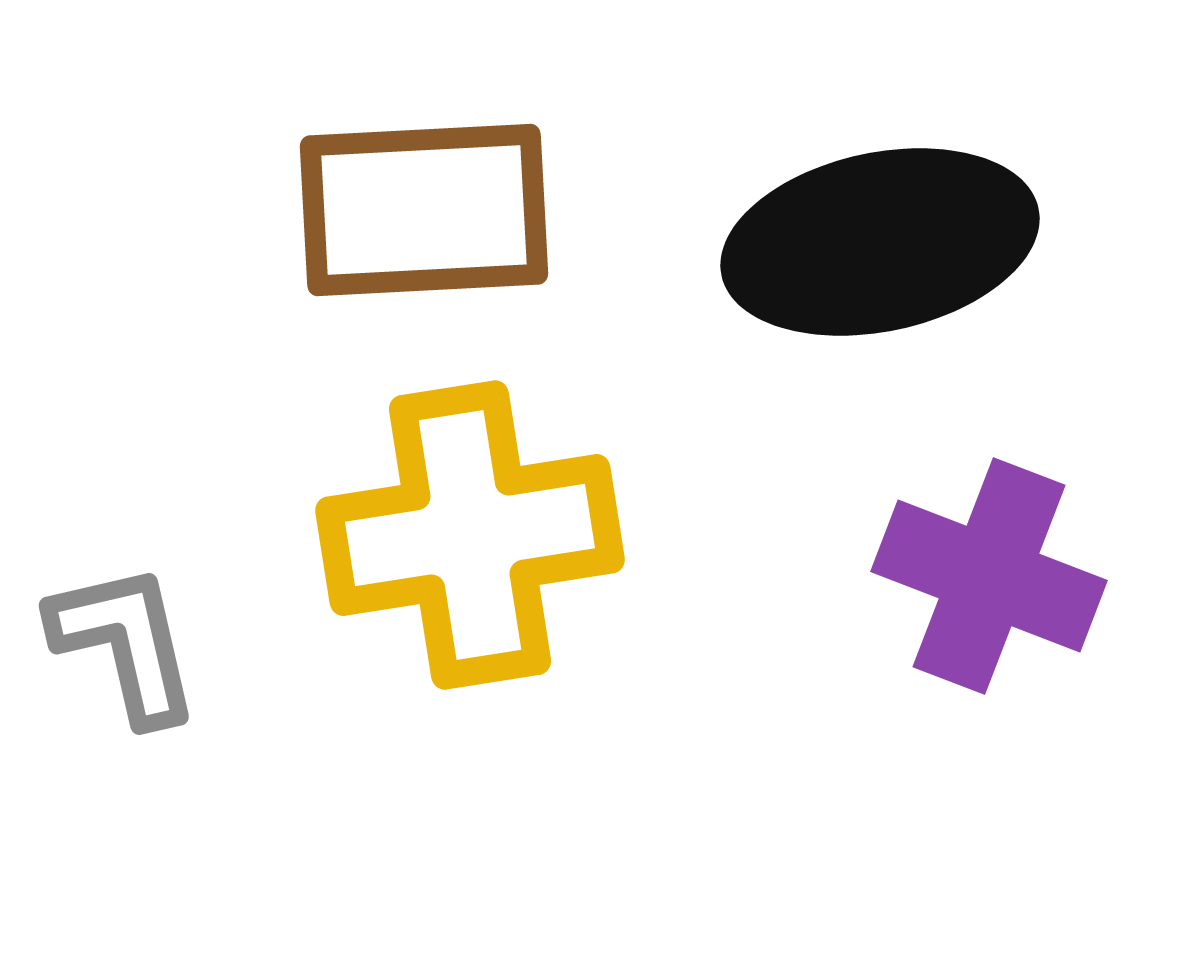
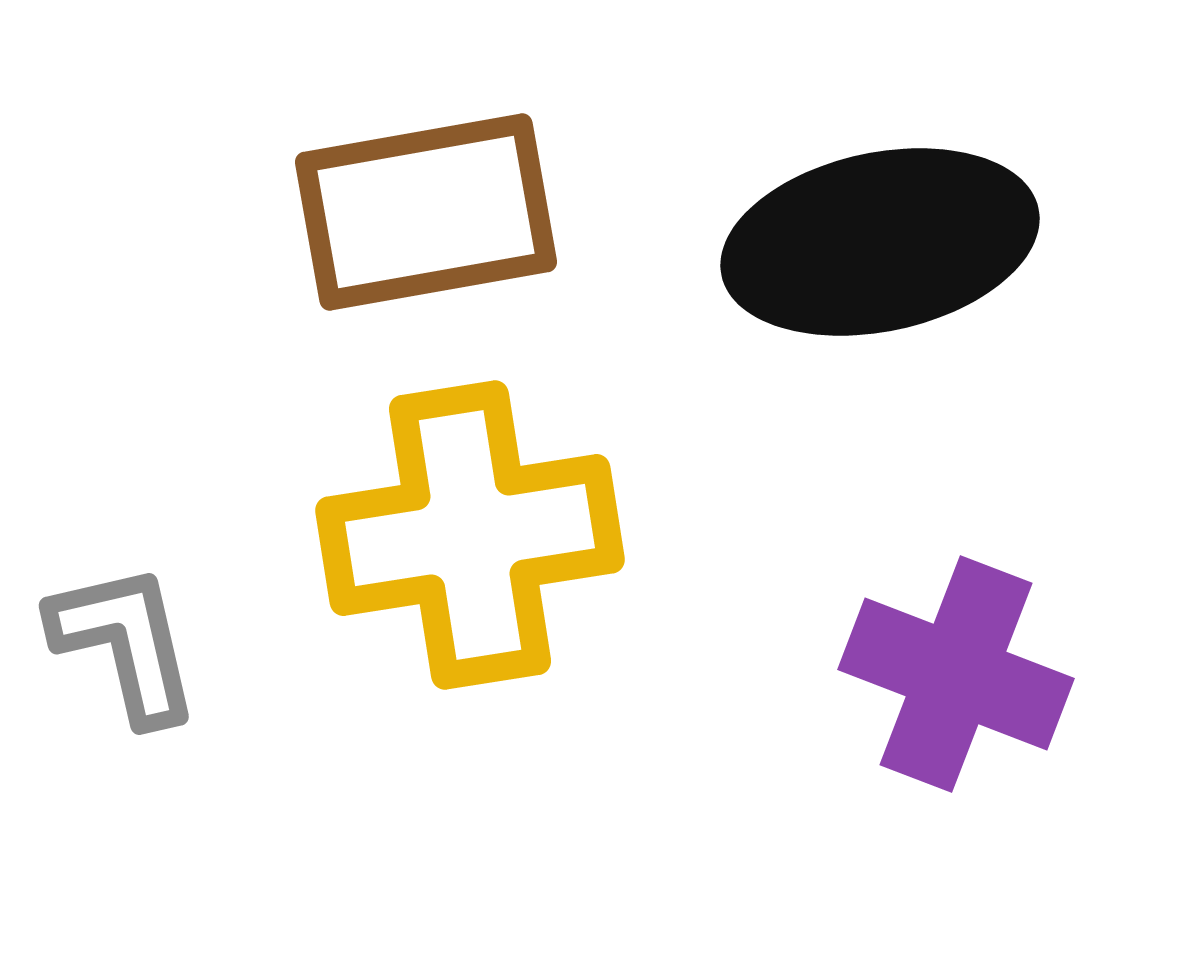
brown rectangle: moved 2 px right, 2 px down; rotated 7 degrees counterclockwise
purple cross: moved 33 px left, 98 px down
